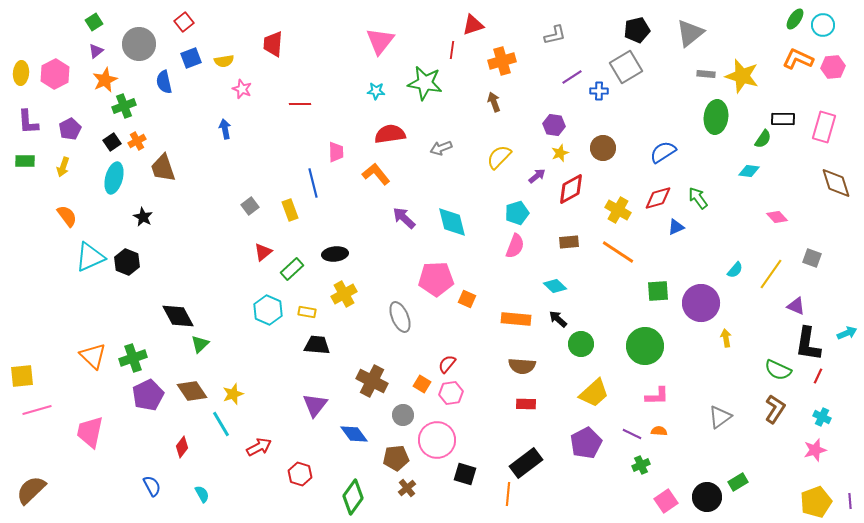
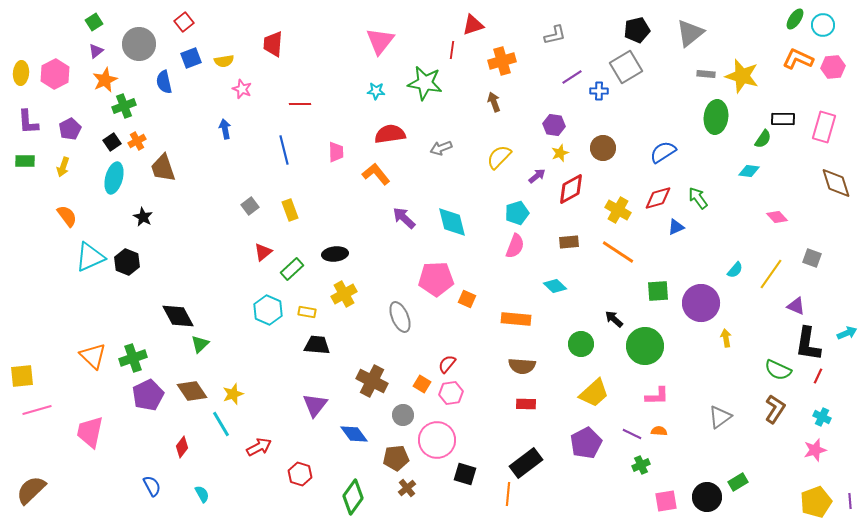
blue line at (313, 183): moved 29 px left, 33 px up
black arrow at (558, 319): moved 56 px right
pink square at (666, 501): rotated 25 degrees clockwise
